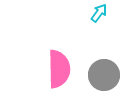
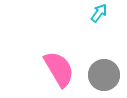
pink semicircle: rotated 30 degrees counterclockwise
